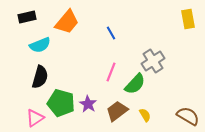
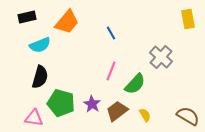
gray cross: moved 8 px right, 4 px up; rotated 15 degrees counterclockwise
pink line: moved 1 px up
purple star: moved 4 px right
pink triangle: moved 1 px left; rotated 42 degrees clockwise
